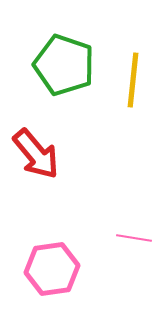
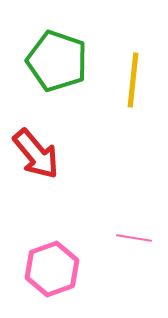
green pentagon: moved 7 px left, 4 px up
pink hexagon: rotated 12 degrees counterclockwise
